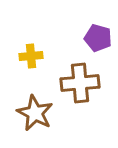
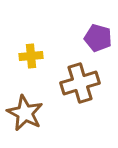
brown cross: rotated 12 degrees counterclockwise
brown star: moved 10 px left
